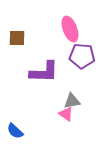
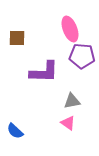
pink triangle: moved 2 px right, 9 px down
